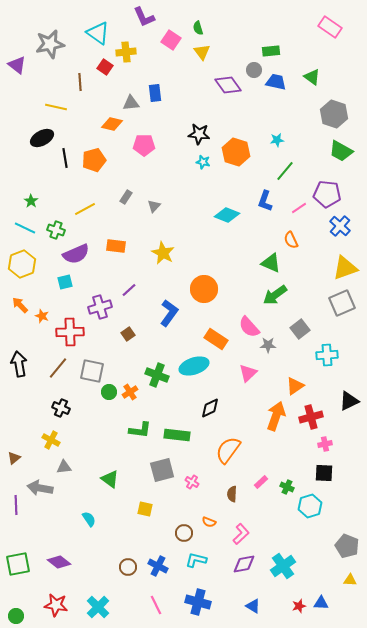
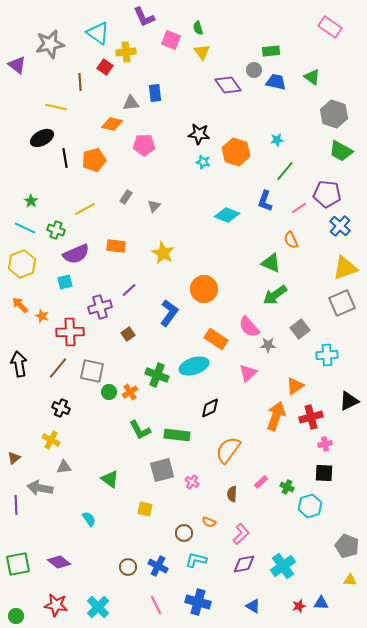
pink square at (171, 40): rotated 12 degrees counterclockwise
green L-shape at (140, 430): rotated 55 degrees clockwise
